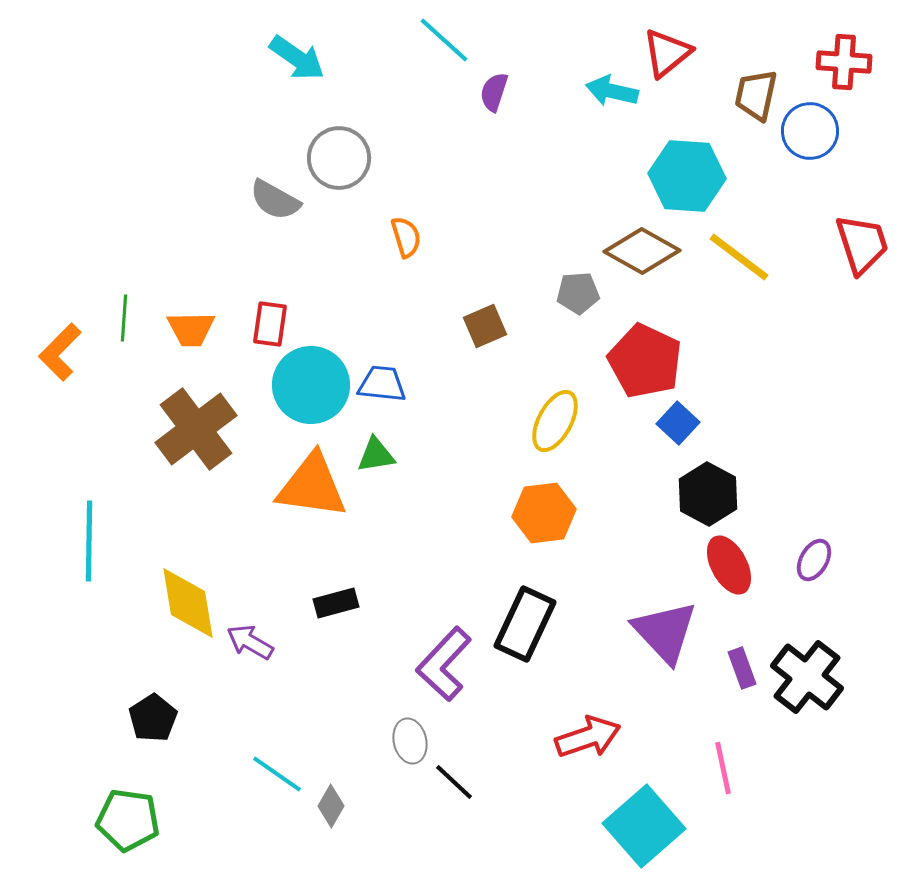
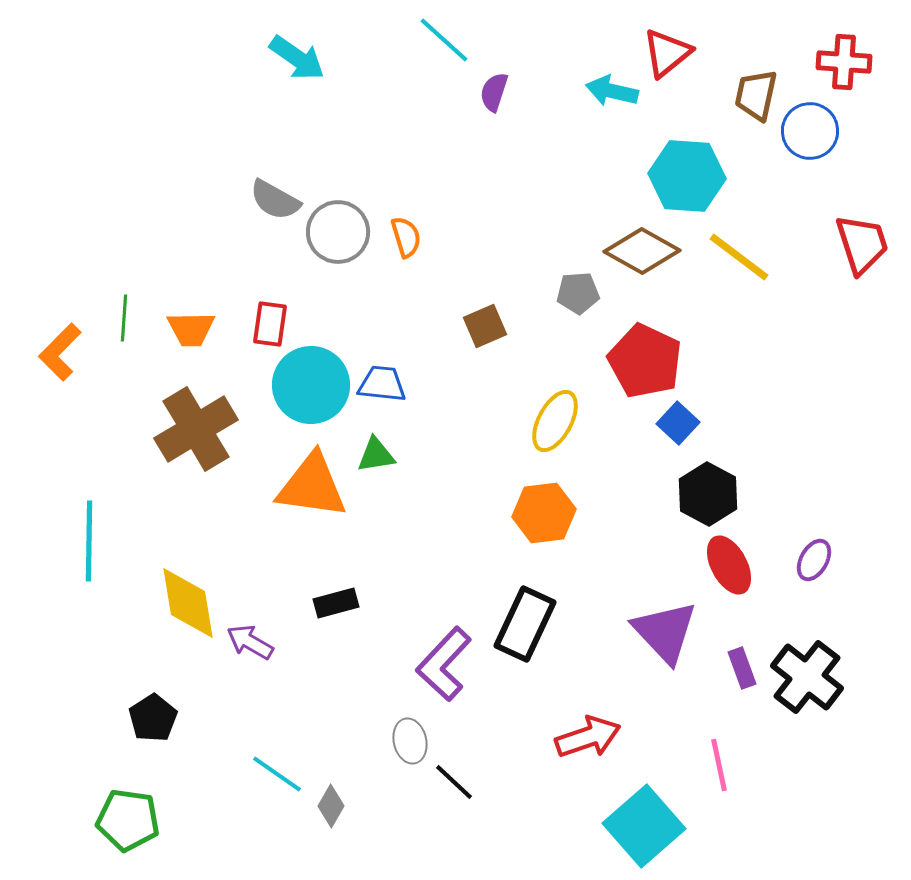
gray circle at (339, 158): moved 1 px left, 74 px down
brown cross at (196, 429): rotated 6 degrees clockwise
pink line at (723, 768): moved 4 px left, 3 px up
